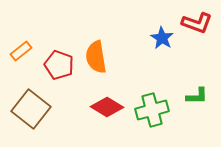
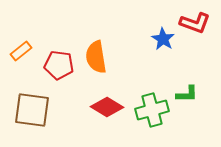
red L-shape: moved 2 px left
blue star: moved 1 px right, 1 px down
red pentagon: rotated 12 degrees counterclockwise
green L-shape: moved 10 px left, 2 px up
brown square: moved 1 px right, 1 px down; rotated 30 degrees counterclockwise
